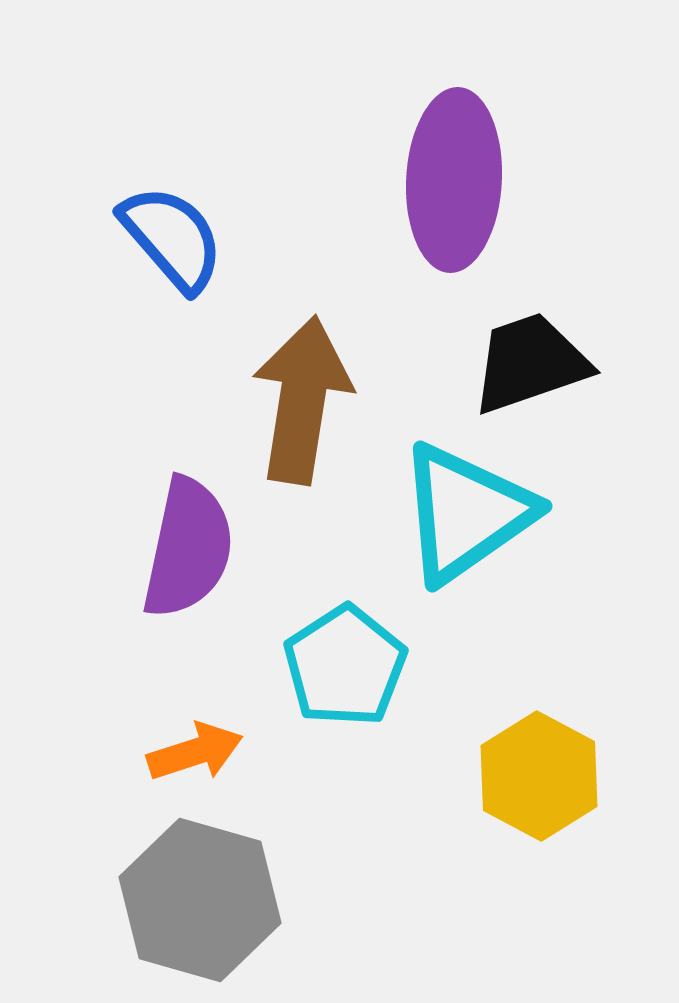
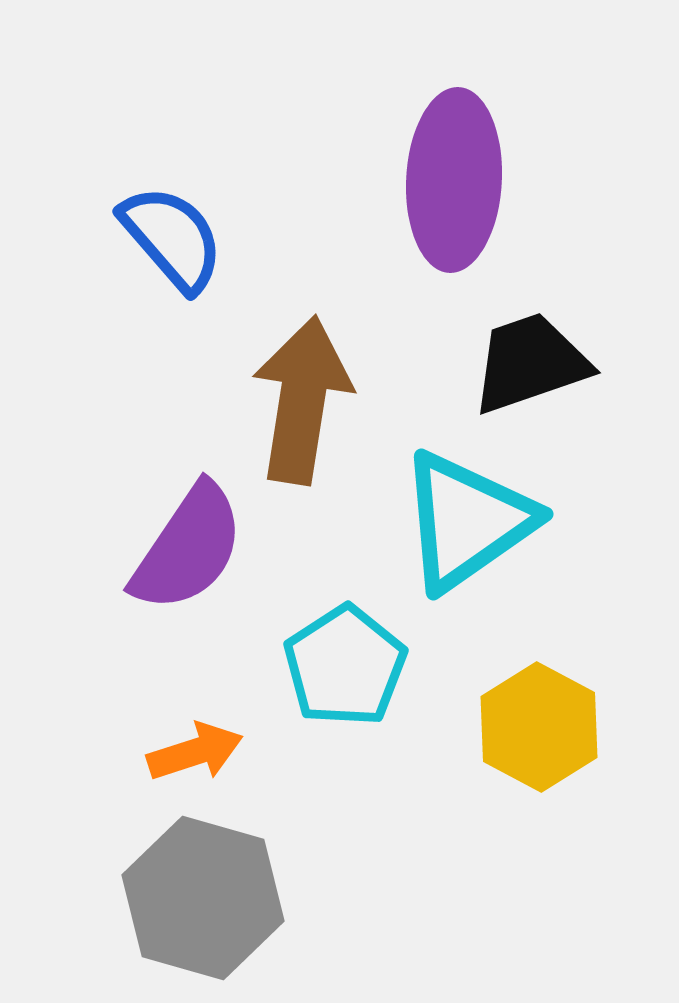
cyan triangle: moved 1 px right, 8 px down
purple semicircle: rotated 22 degrees clockwise
yellow hexagon: moved 49 px up
gray hexagon: moved 3 px right, 2 px up
